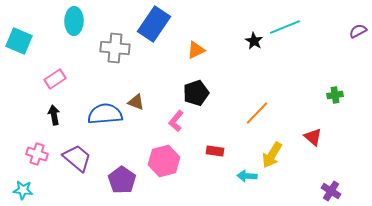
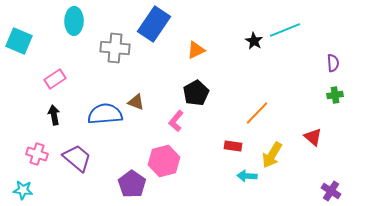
cyan line: moved 3 px down
purple semicircle: moved 25 px left, 32 px down; rotated 114 degrees clockwise
black pentagon: rotated 10 degrees counterclockwise
red rectangle: moved 18 px right, 5 px up
purple pentagon: moved 10 px right, 4 px down
